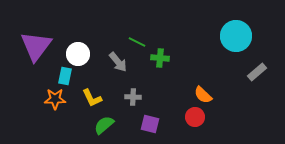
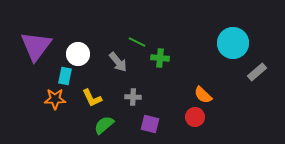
cyan circle: moved 3 px left, 7 px down
